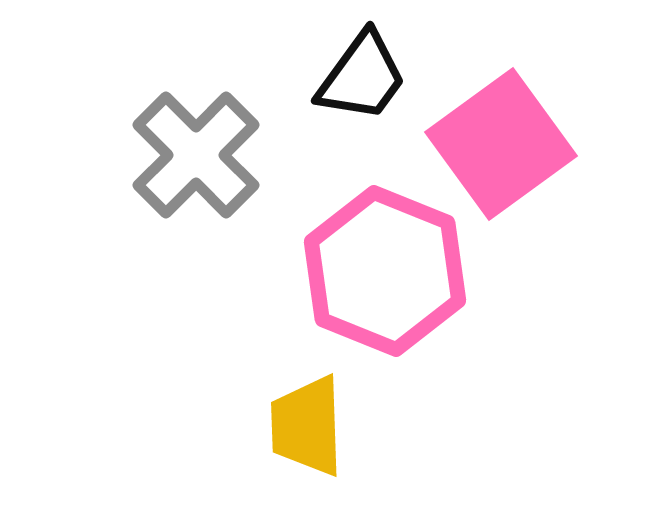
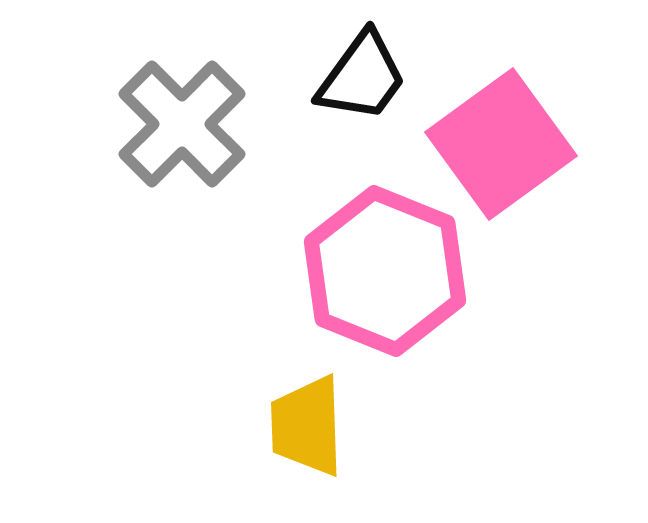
gray cross: moved 14 px left, 31 px up
